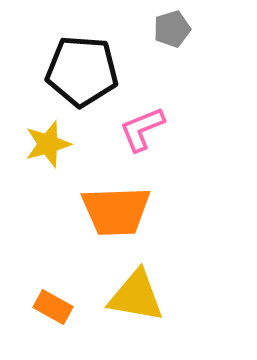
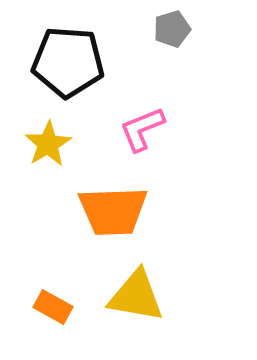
black pentagon: moved 14 px left, 9 px up
yellow star: rotated 15 degrees counterclockwise
orange trapezoid: moved 3 px left
